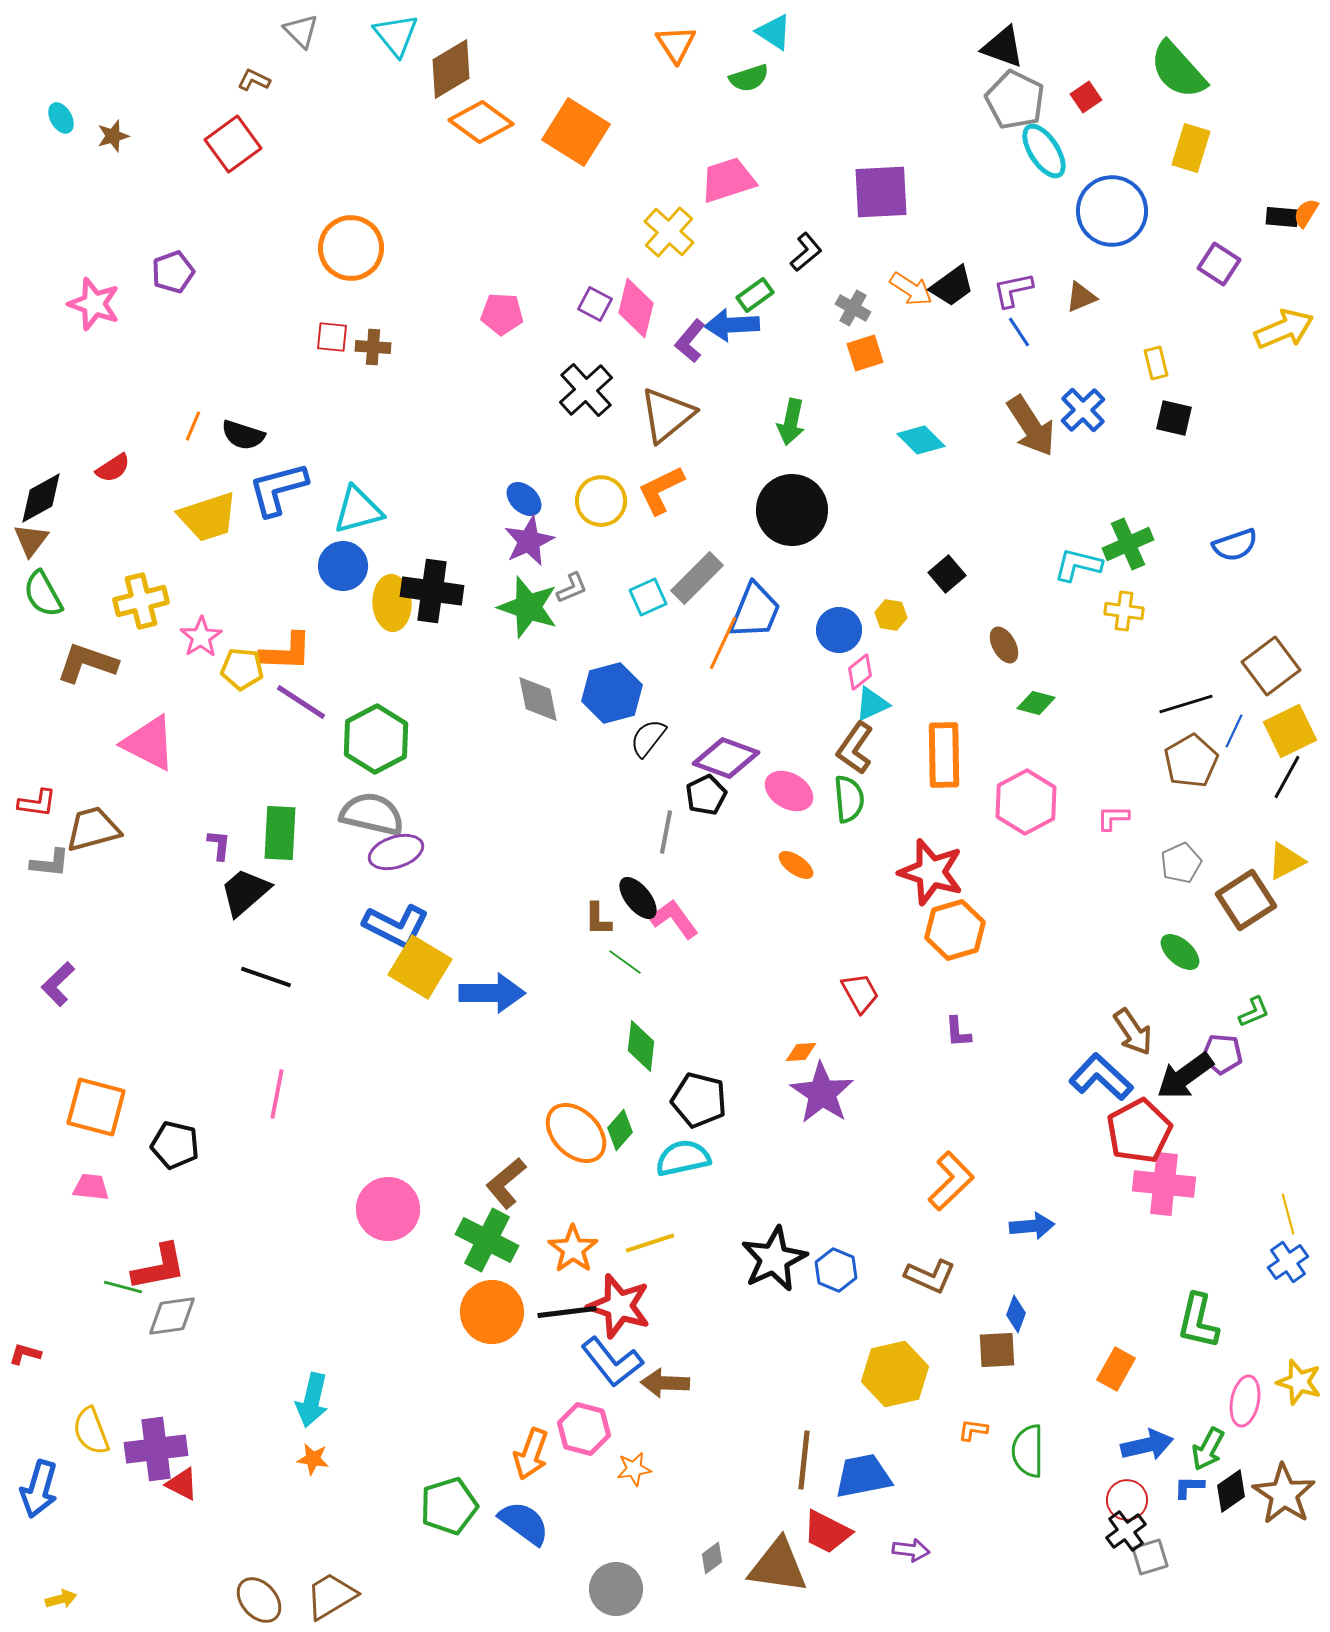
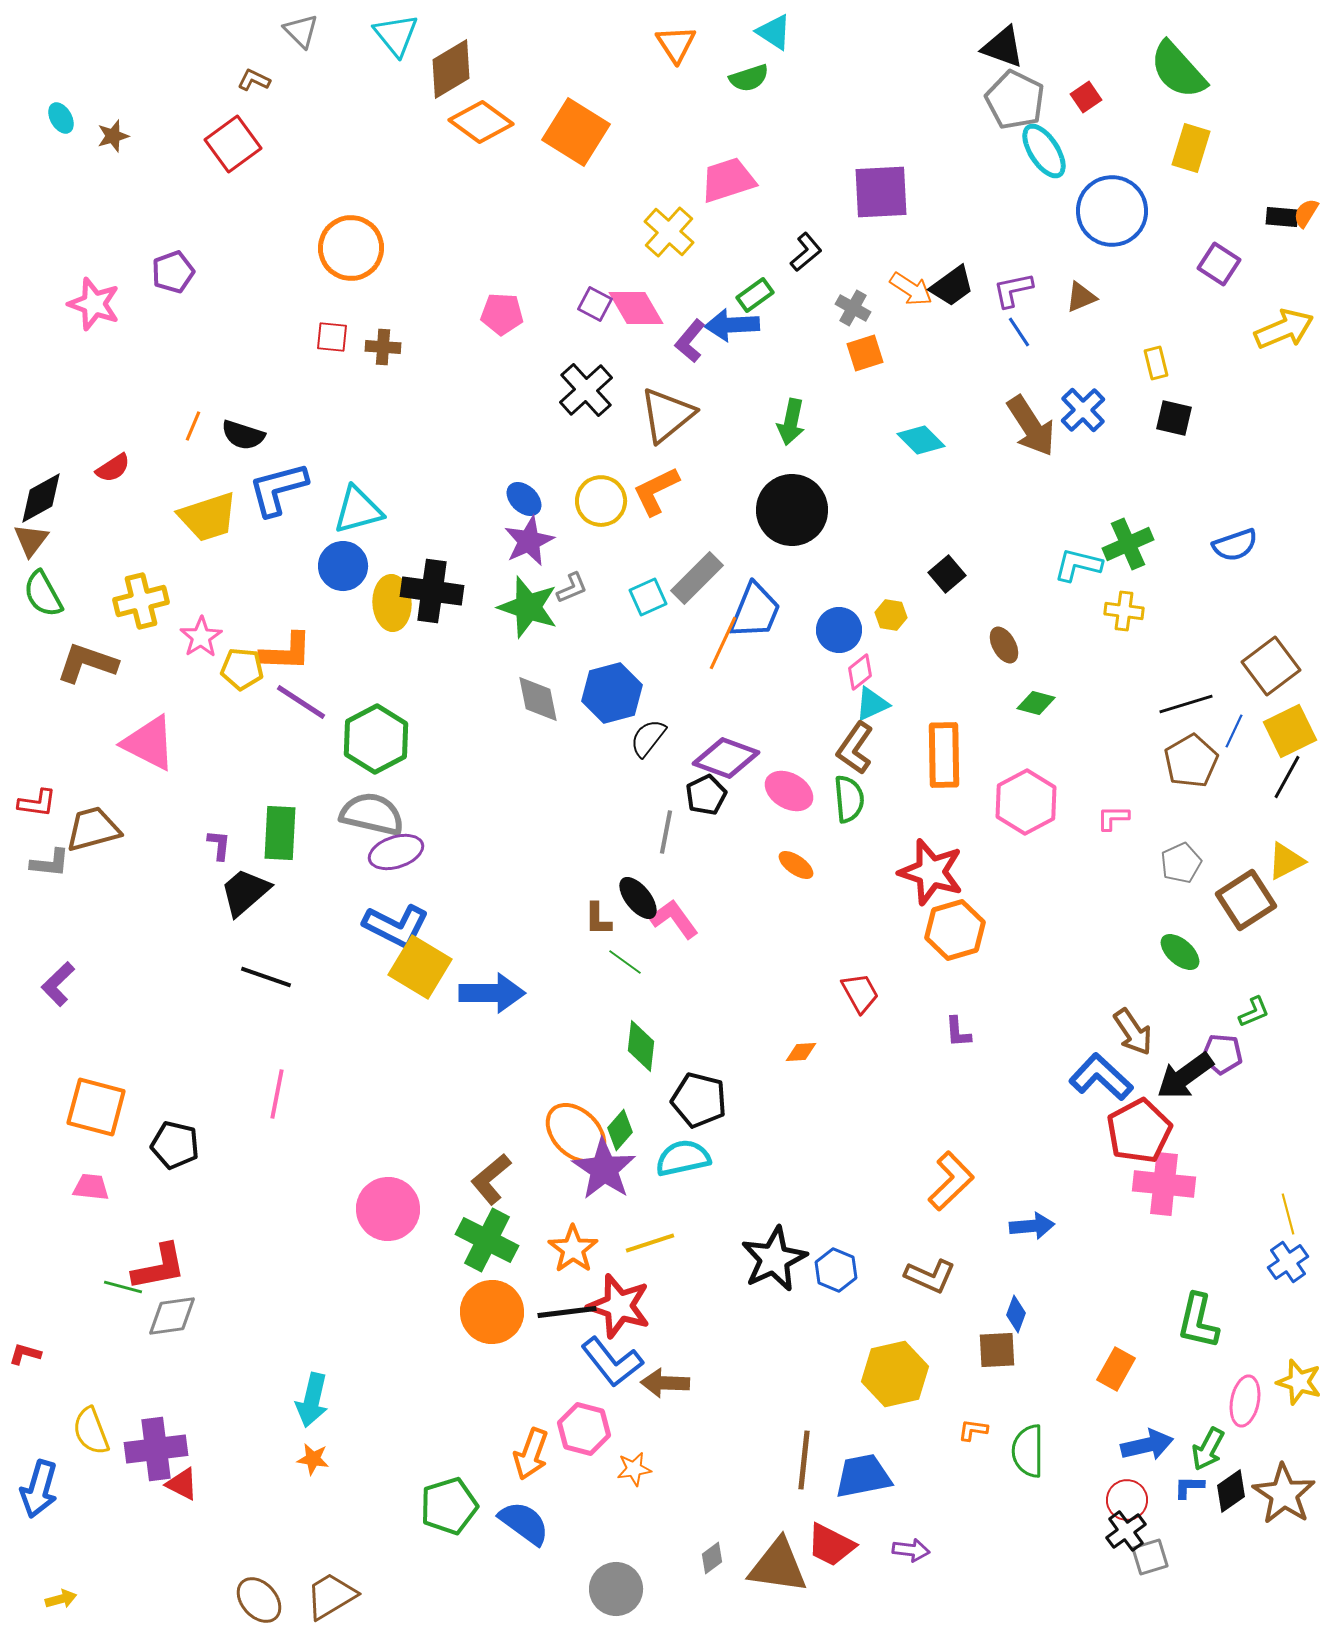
pink diamond at (636, 308): rotated 44 degrees counterclockwise
brown cross at (373, 347): moved 10 px right
orange L-shape at (661, 490): moved 5 px left, 1 px down
purple star at (822, 1093): moved 218 px left, 76 px down
brown L-shape at (506, 1183): moved 15 px left, 4 px up
red trapezoid at (827, 1532): moved 4 px right, 13 px down
